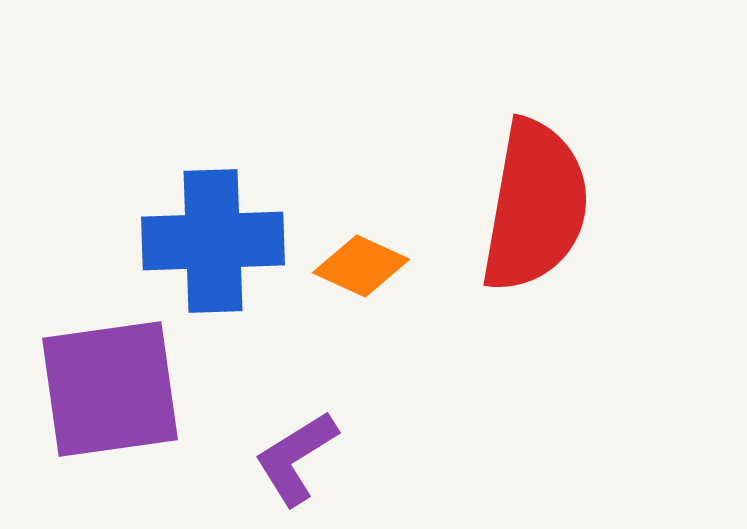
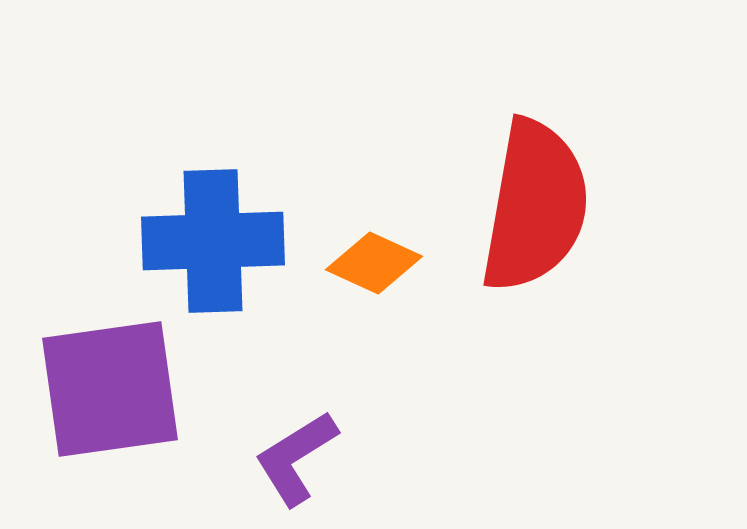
orange diamond: moved 13 px right, 3 px up
